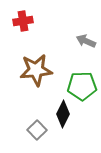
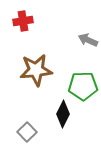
gray arrow: moved 2 px right, 1 px up
green pentagon: moved 1 px right
gray square: moved 10 px left, 2 px down
